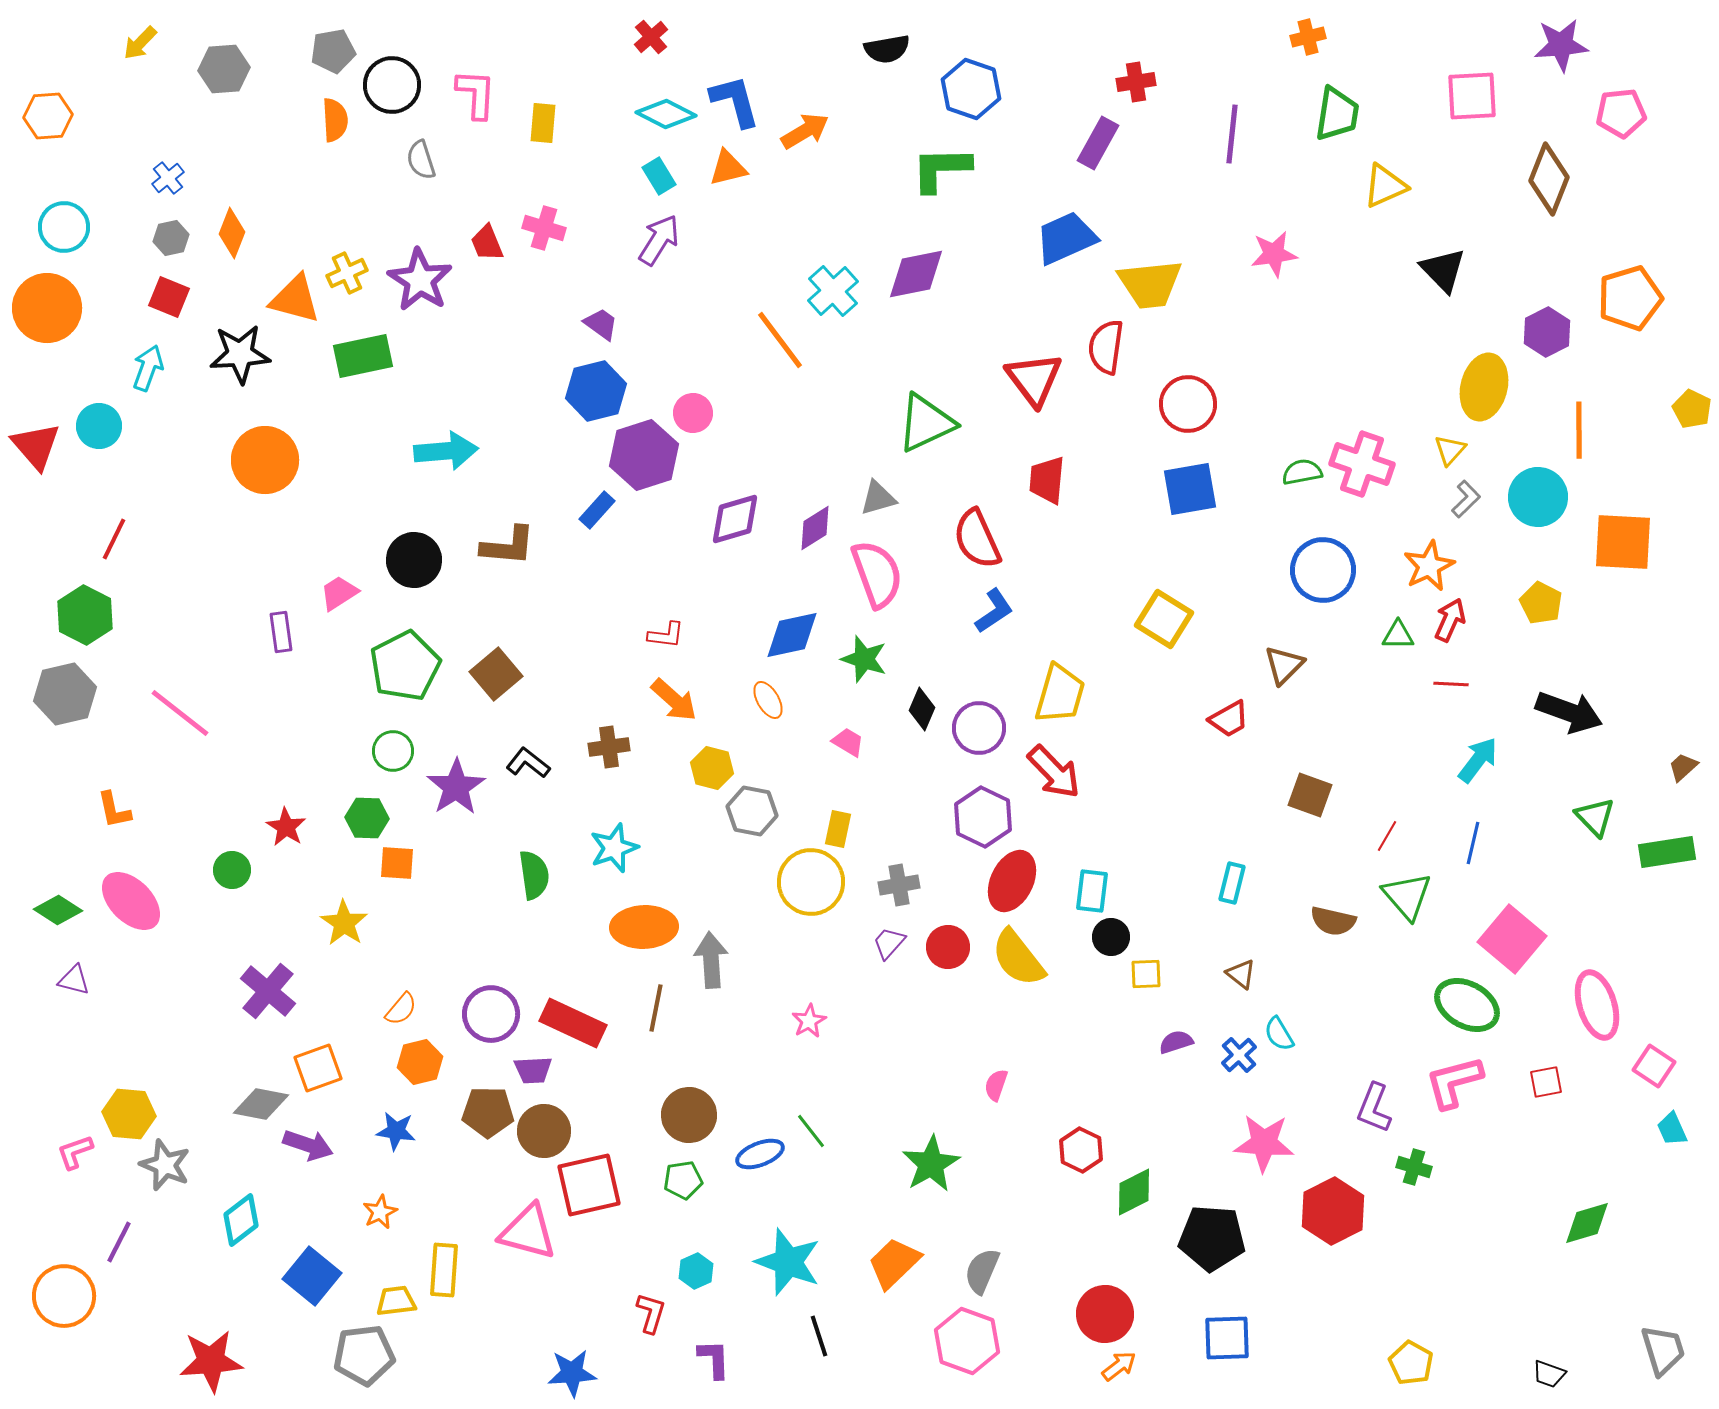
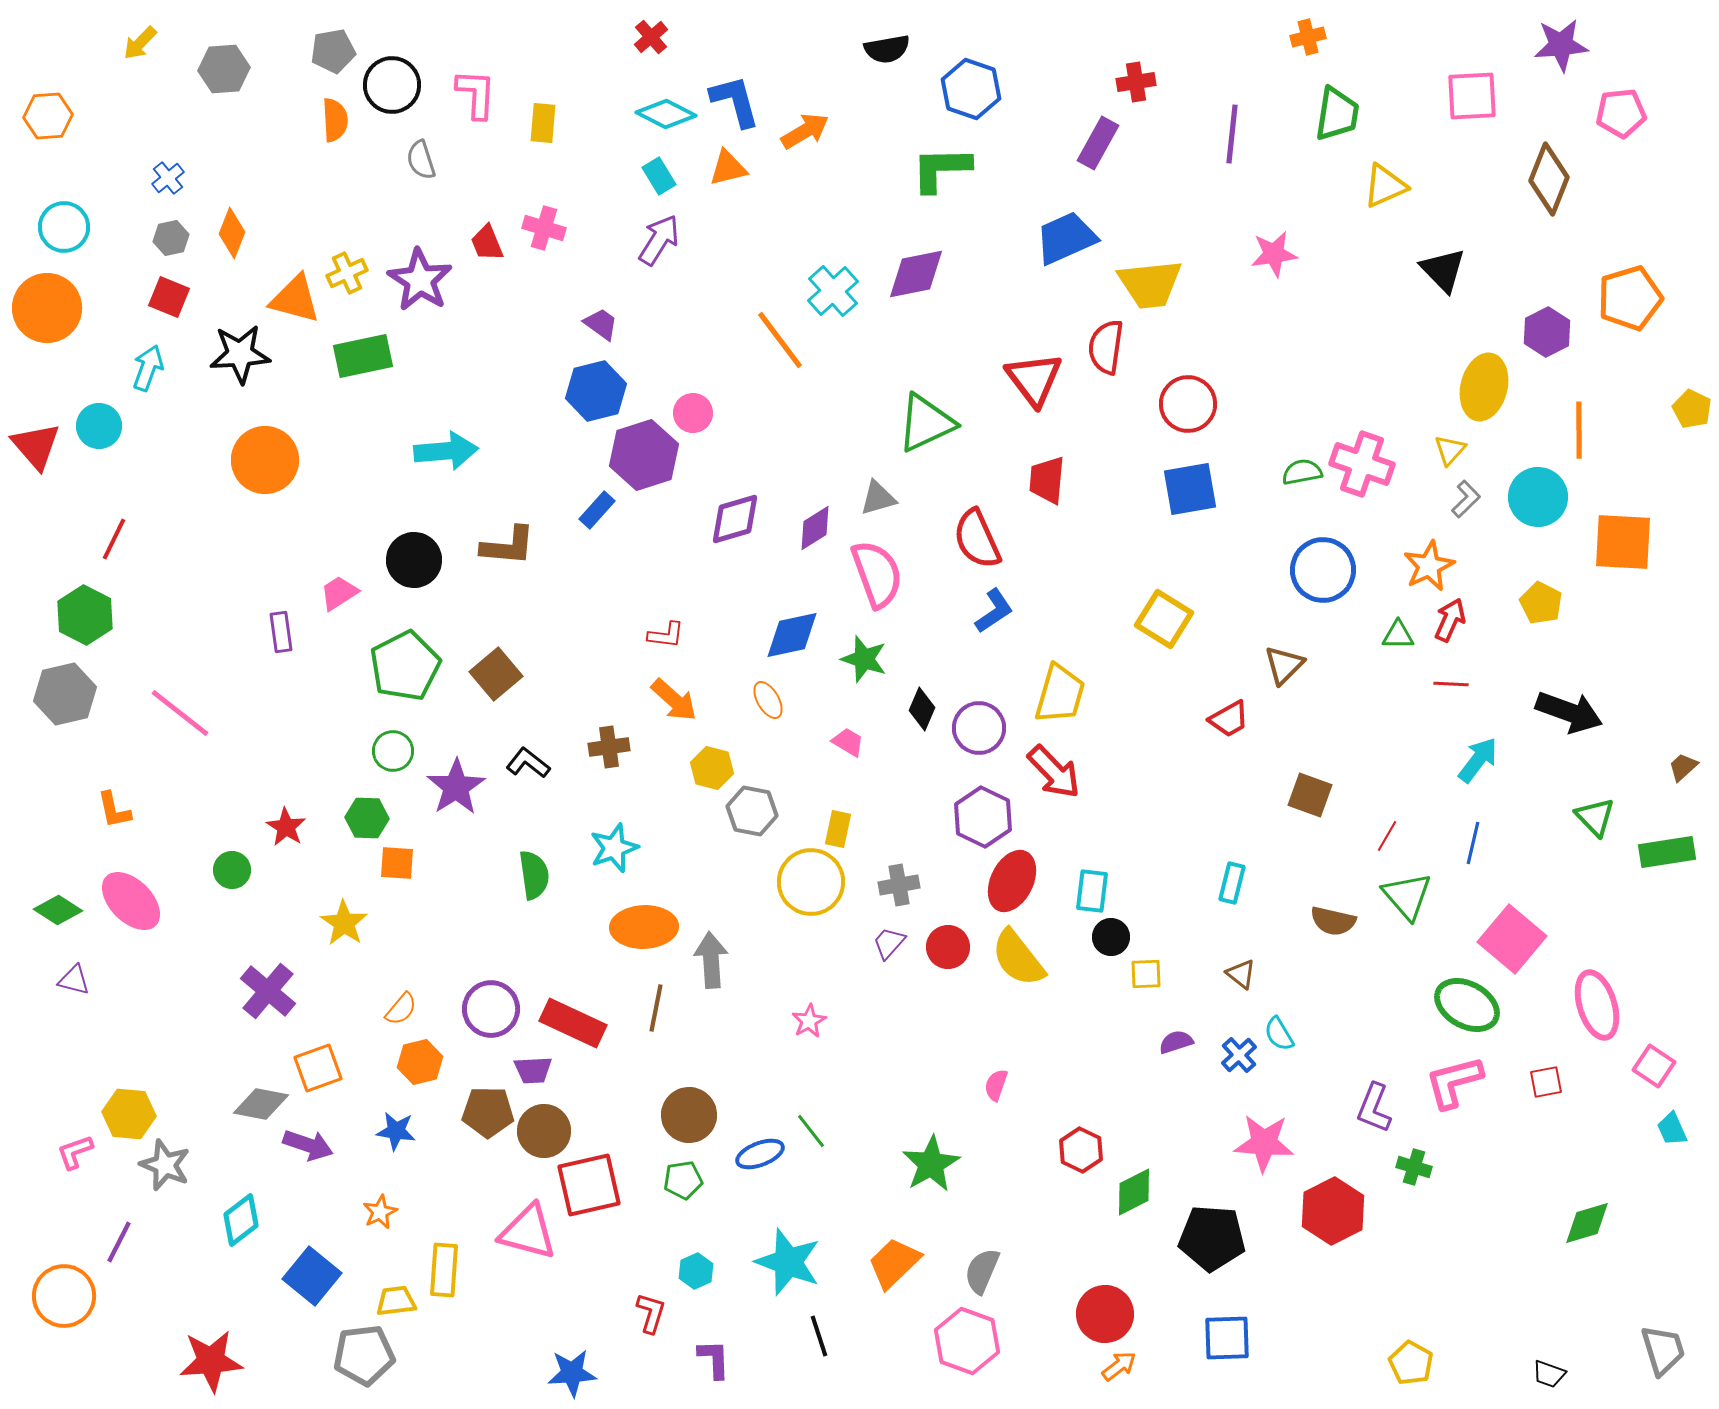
purple circle at (491, 1014): moved 5 px up
